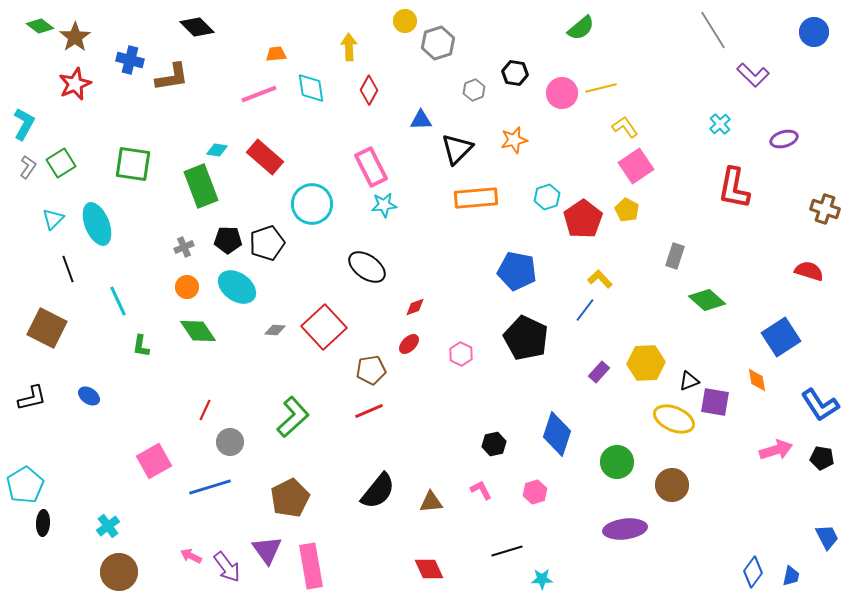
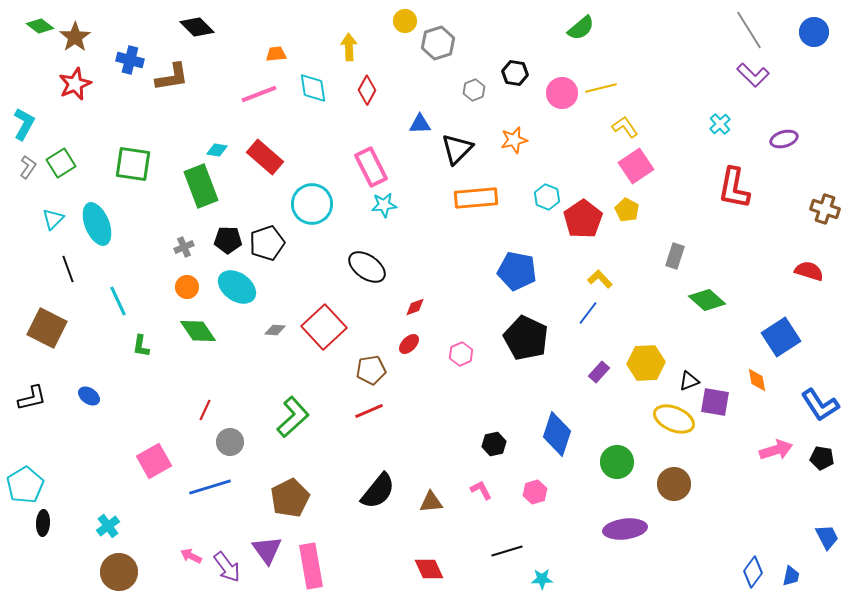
gray line at (713, 30): moved 36 px right
cyan diamond at (311, 88): moved 2 px right
red diamond at (369, 90): moved 2 px left
blue triangle at (421, 120): moved 1 px left, 4 px down
cyan hexagon at (547, 197): rotated 20 degrees counterclockwise
blue line at (585, 310): moved 3 px right, 3 px down
pink hexagon at (461, 354): rotated 10 degrees clockwise
brown circle at (672, 485): moved 2 px right, 1 px up
